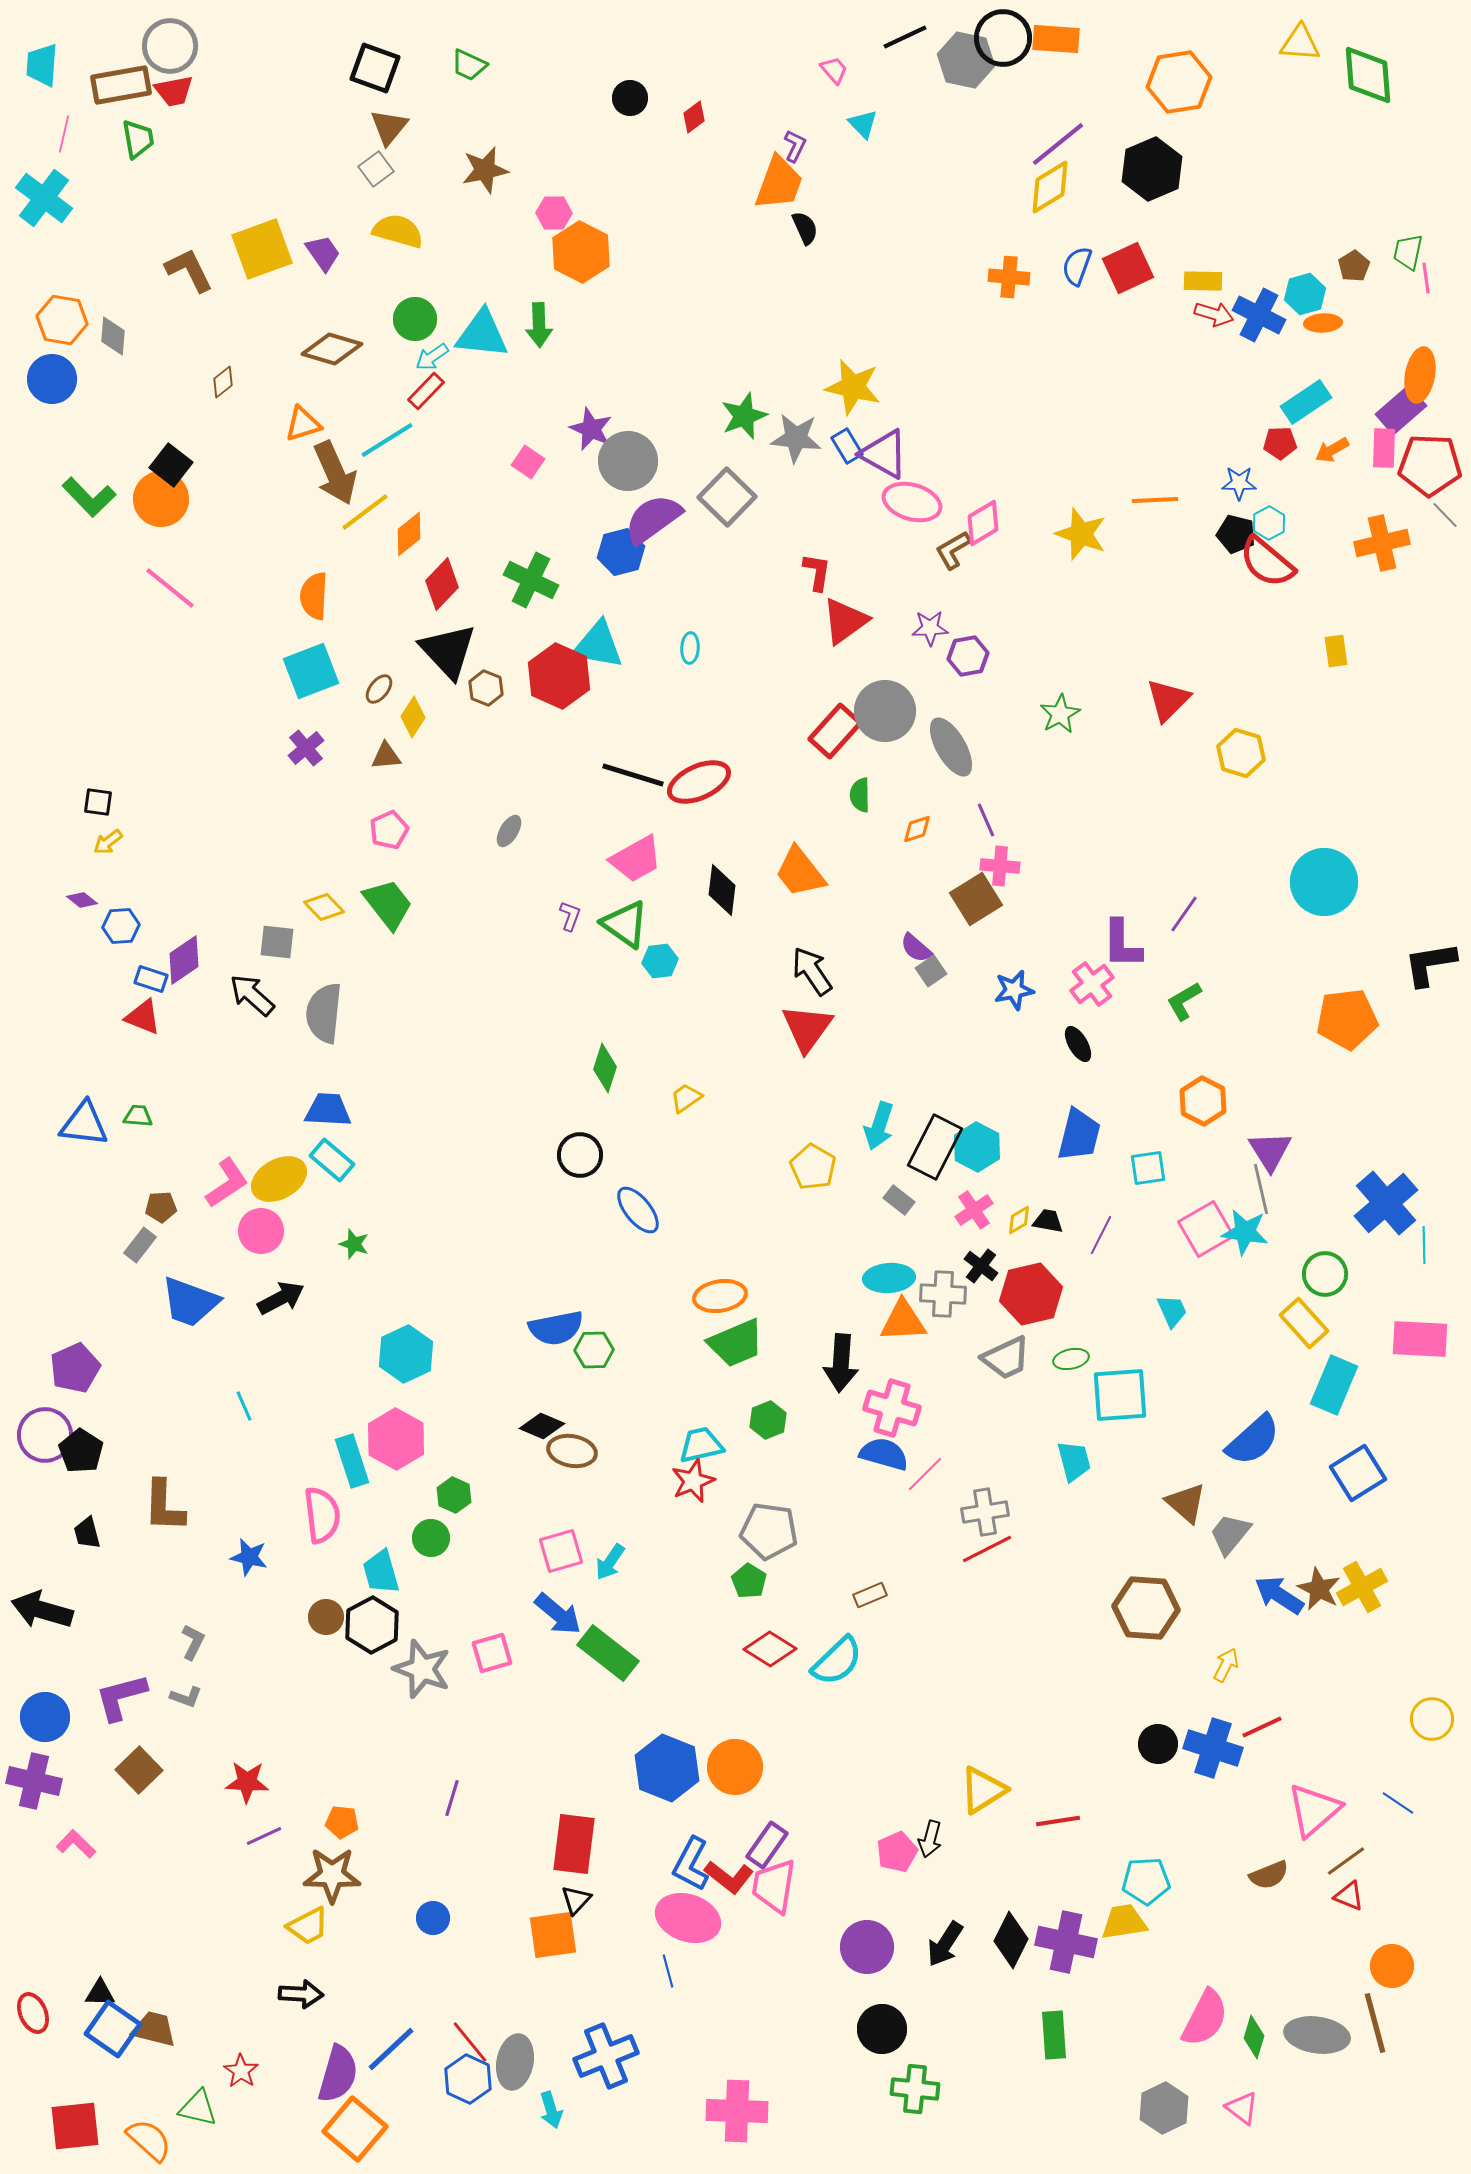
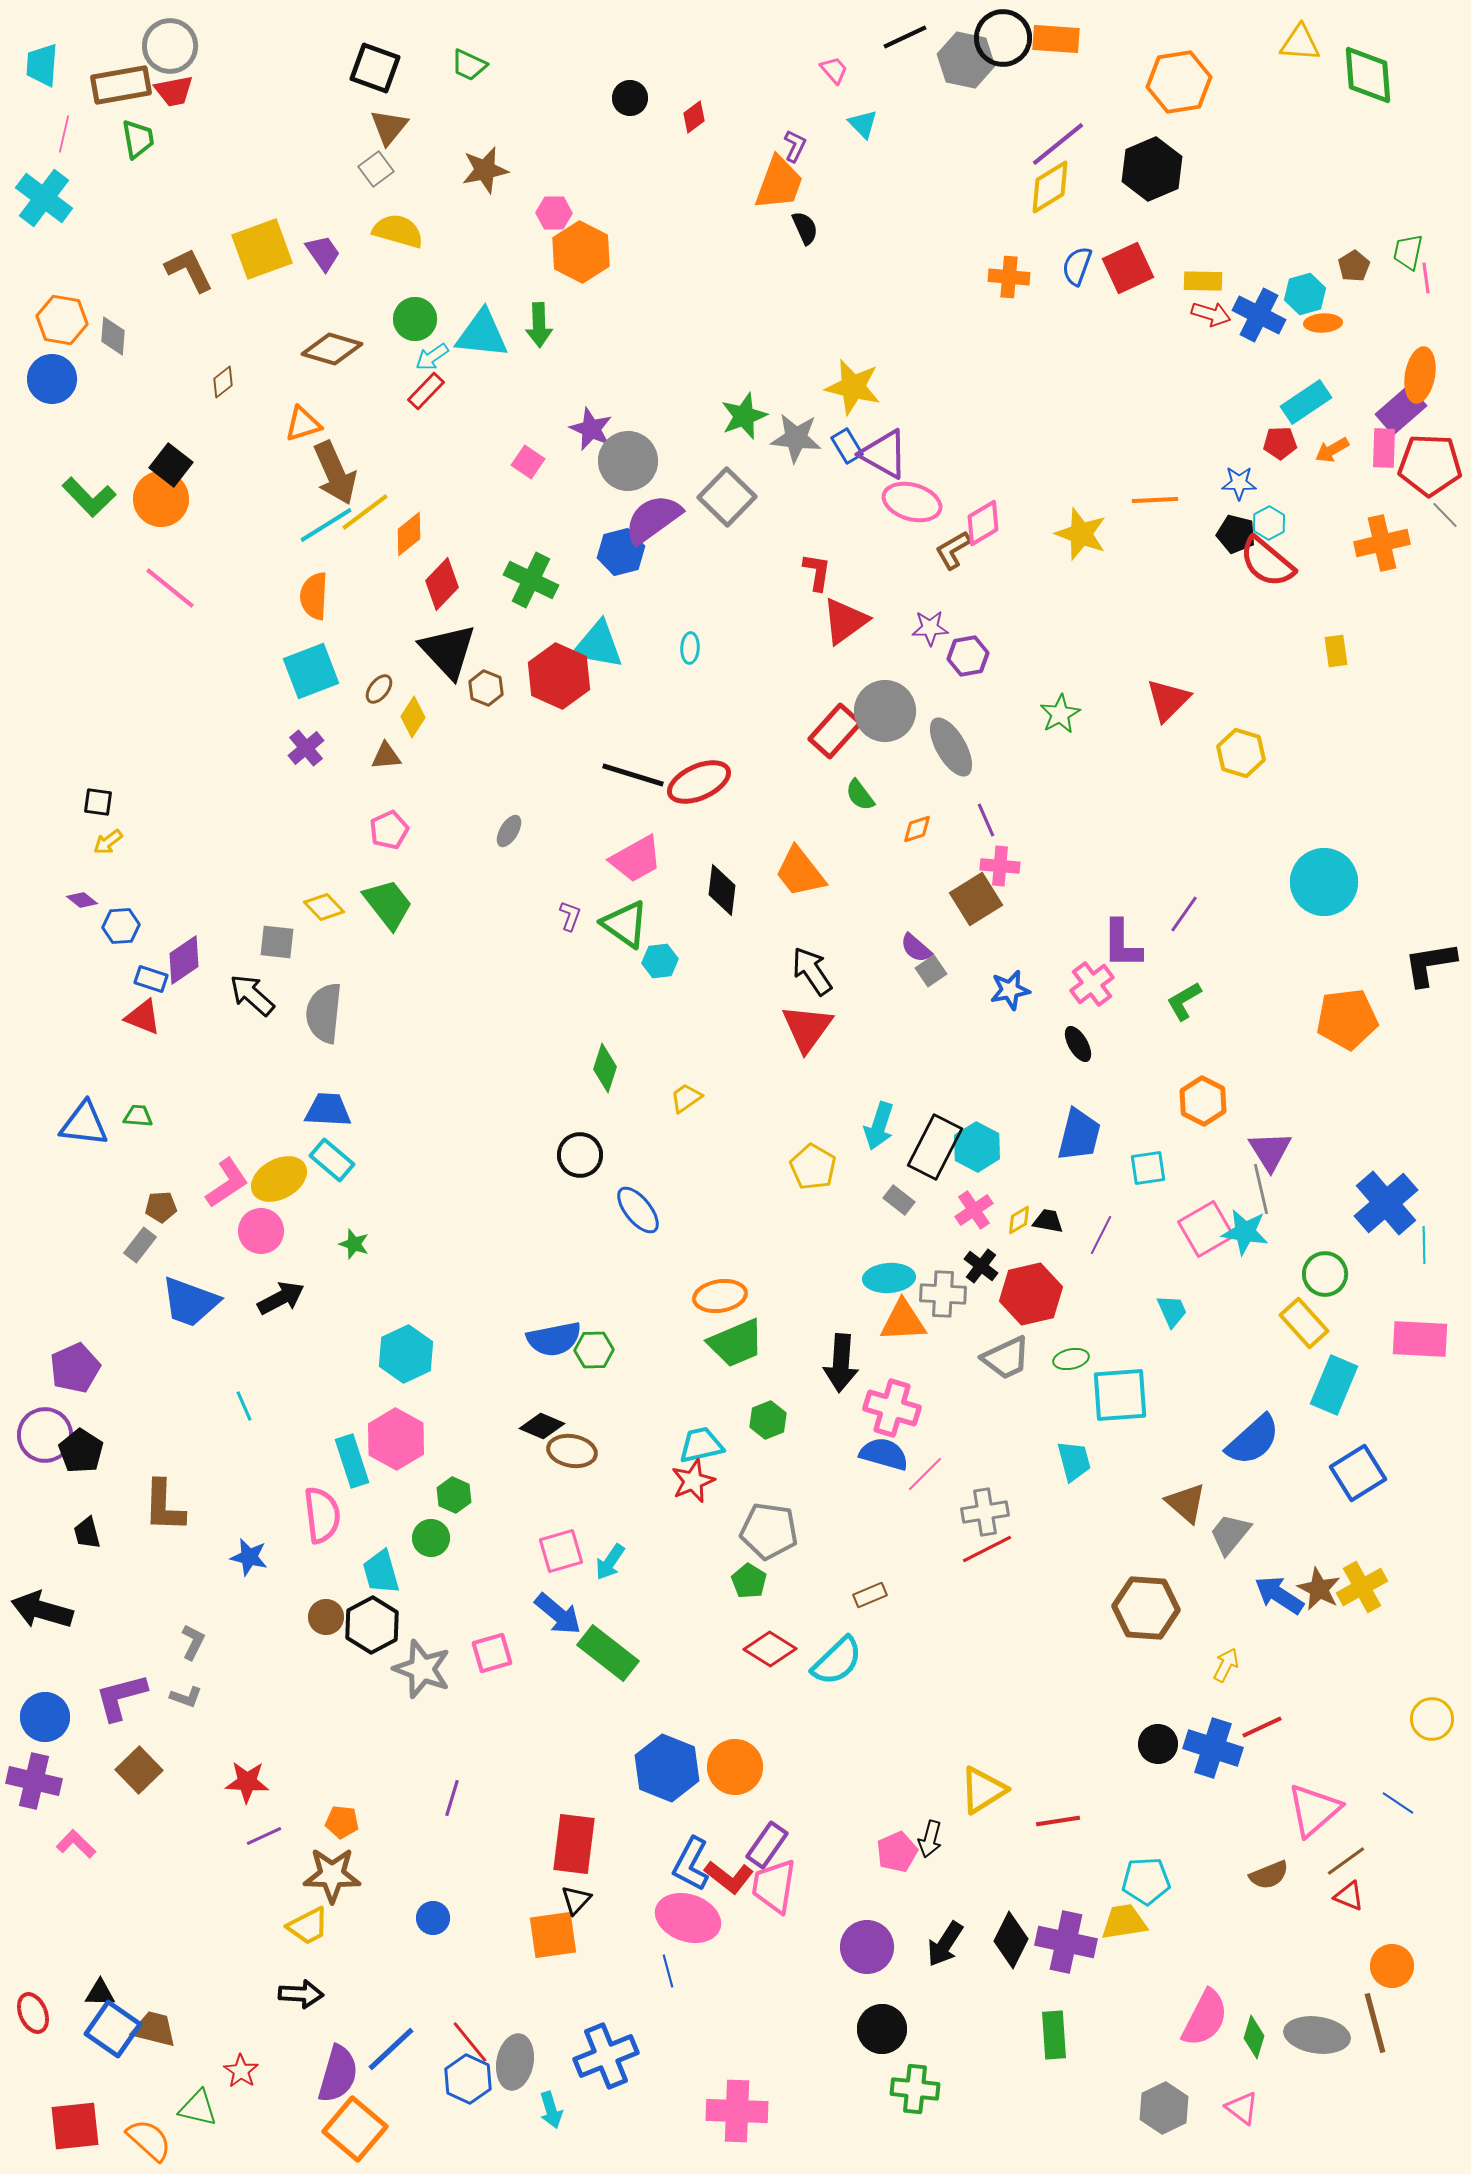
red arrow at (1214, 314): moved 3 px left
cyan line at (387, 440): moved 61 px left, 85 px down
green semicircle at (860, 795): rotated 36 degrees counterclockwise
blue star at (1014, 990): moved 4 px left
blue semicircle at (556, 1328): moved 2 px left, 11 px down
